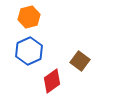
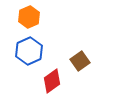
orange hexagon: rotated 10 degrees counterclockwise
brown square: rotated 18 degrees clockwise
